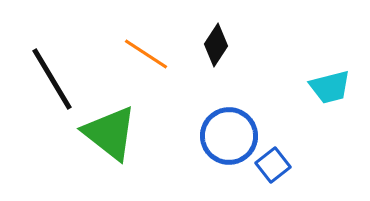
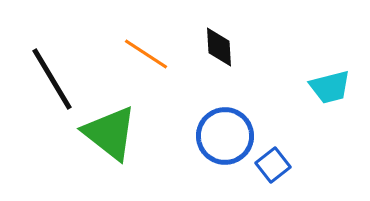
black diamond: moved 3 px right, 2 px down; rotated 36 degrees counterclockwise
blue circle: moved 4 px left
